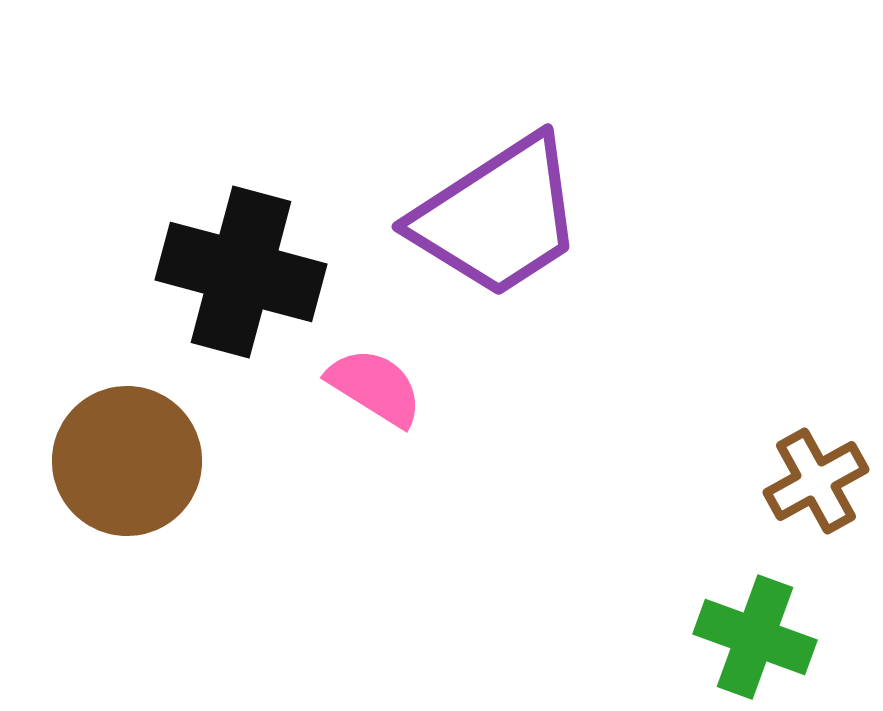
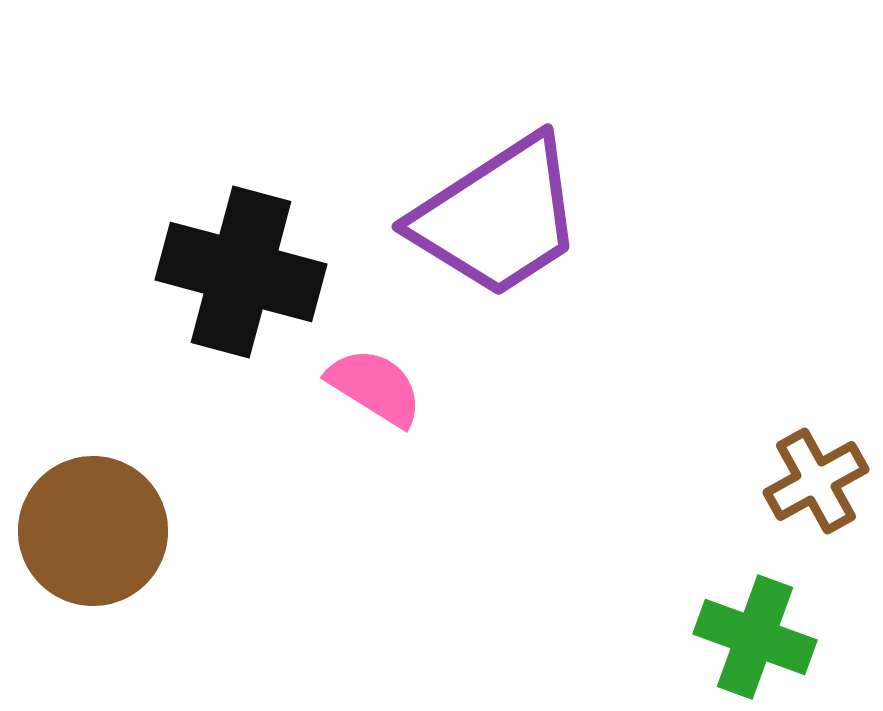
brown circle: moved 34 px left, 70 px down
